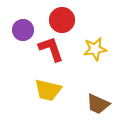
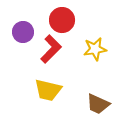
purple circle: moved 2 px down
red L-shape: rotated 64 degrees clockwise
